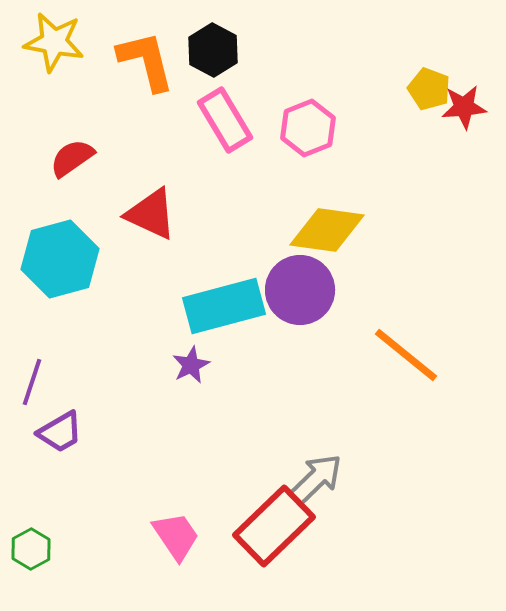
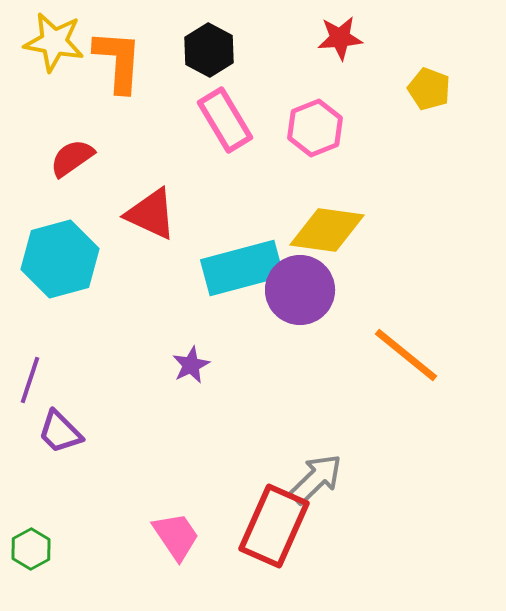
black hexagon: moved 4 px left
orange L-shape: moved 28 px left; rotated 18 degrees clockwise
red star: moved 124 px left, 69 px up
pink hexagon: moved 7 px right
cyan rectangle: moved 18 px right, 38 px up
purple line: moved 2 px left, 2 px up
purple trapezoid: rotated 75 degrees clockwise
red rectangle: rotated 22 degrees counterclockwise
